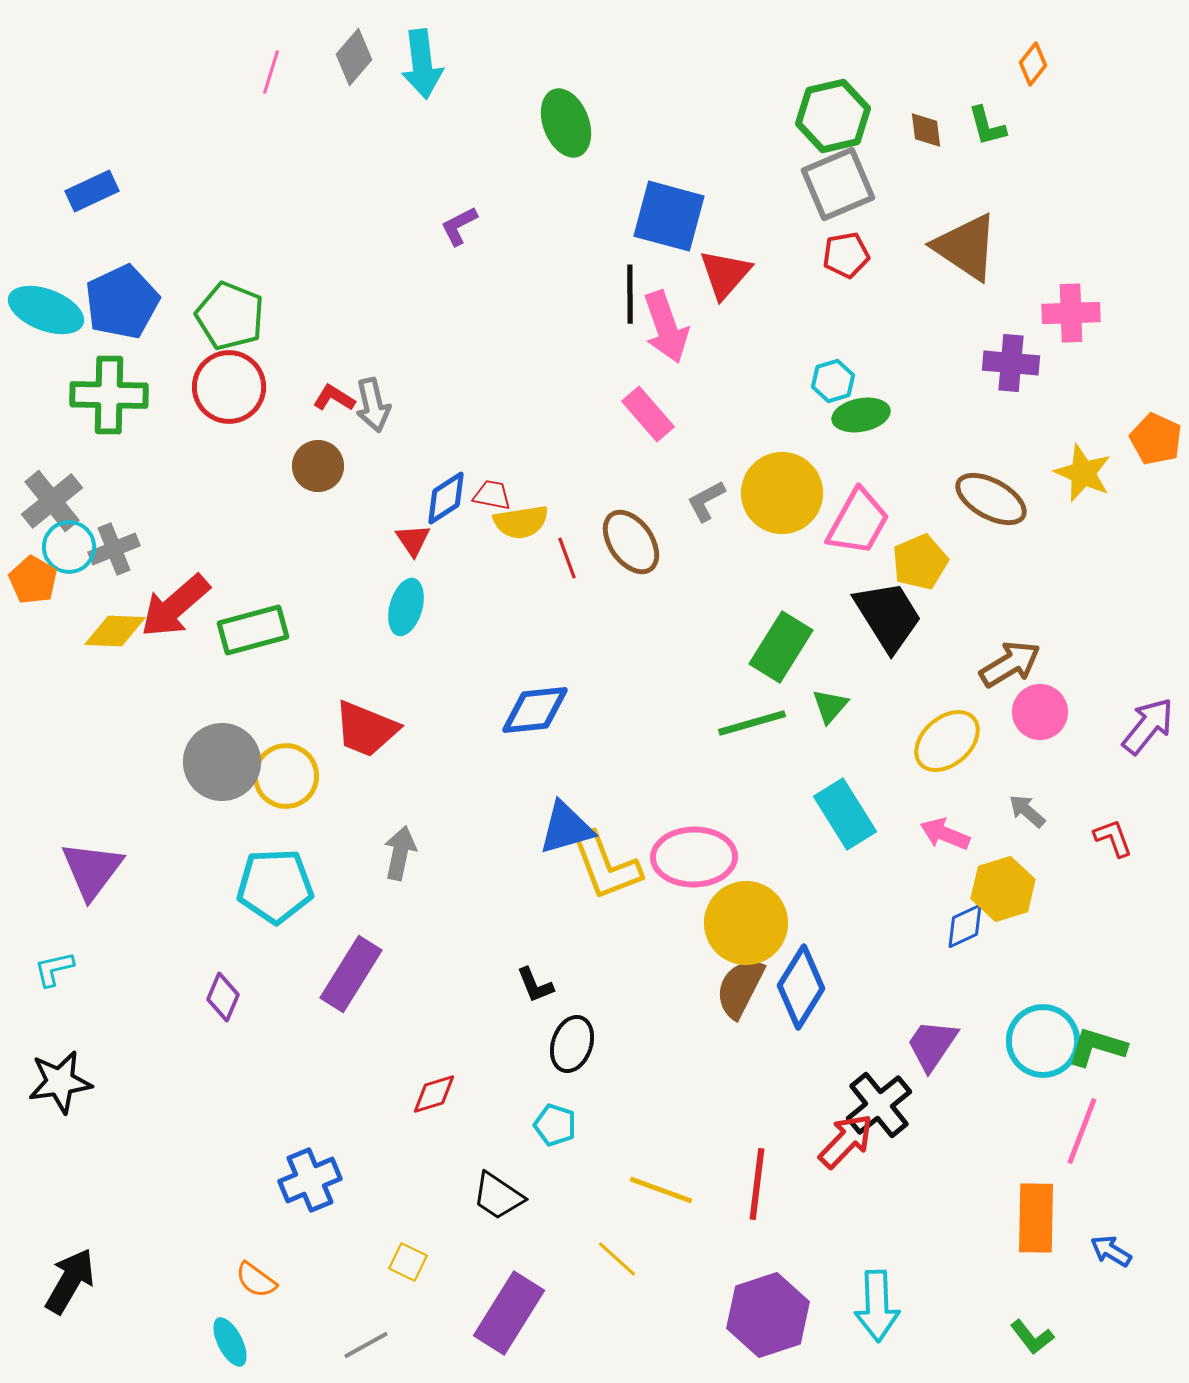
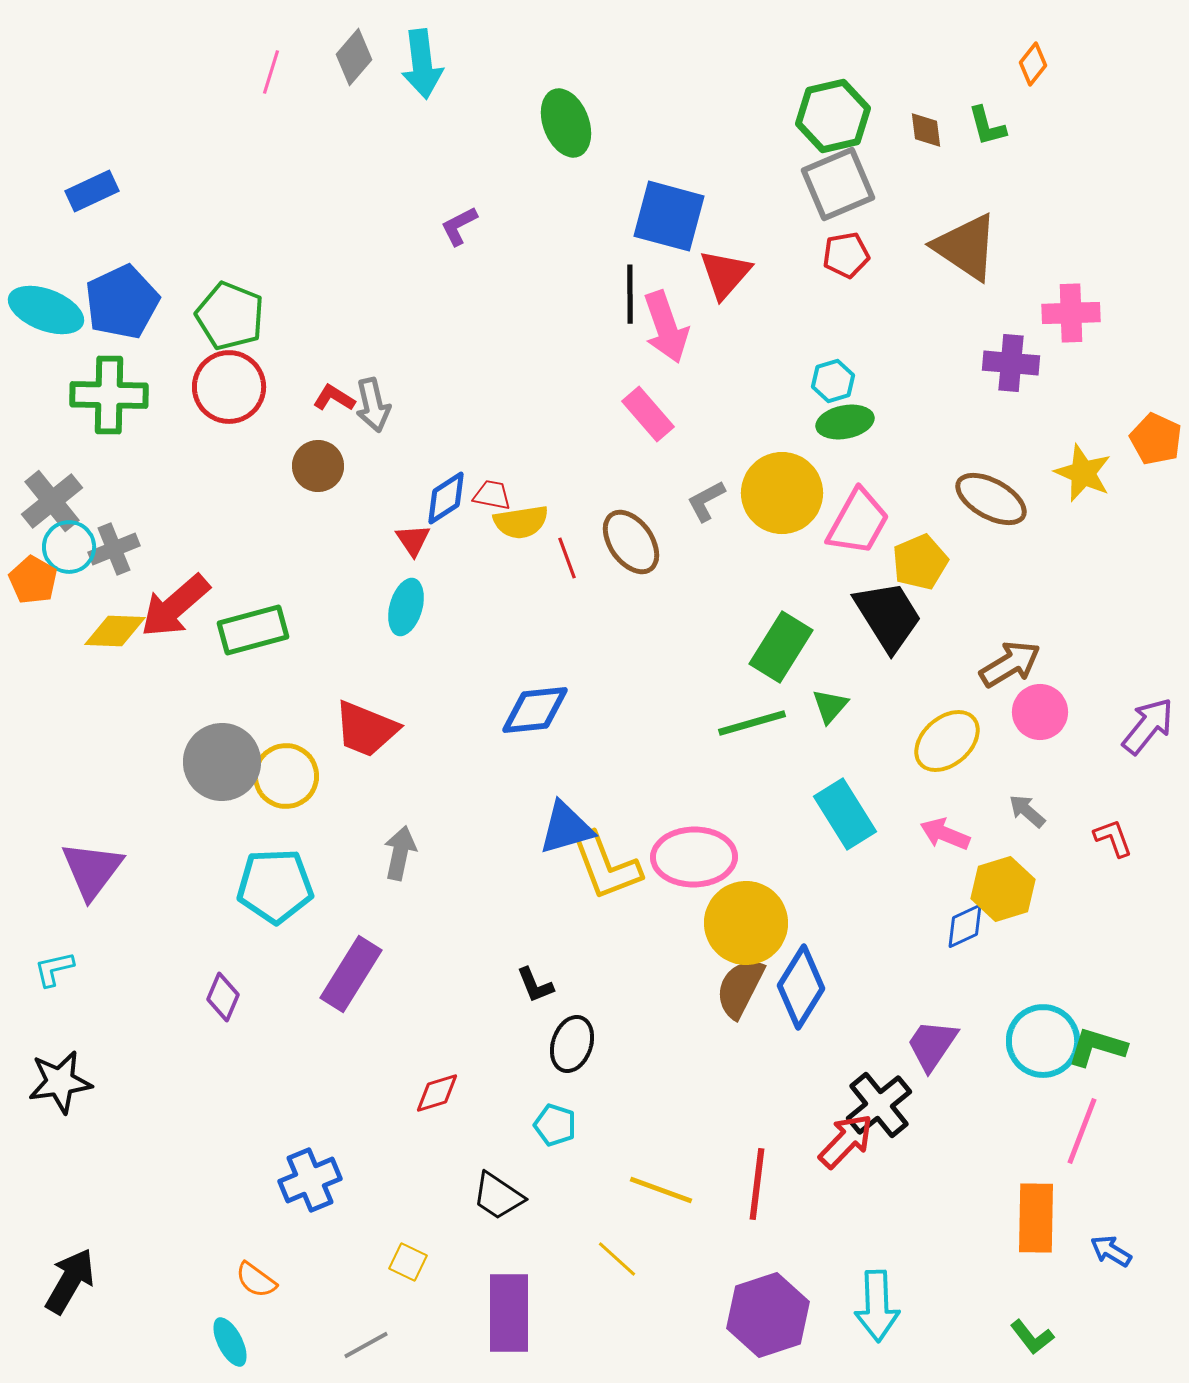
green ellipse at (861, 415): moved 16 px left, 7 px down
red diamond at (434, 1094): moved 3 px right, 1 px up
purple rectangle at (509, 1313): rotated 32 degrees counterclockwise
